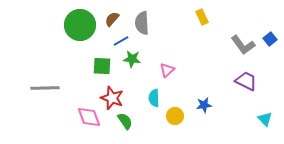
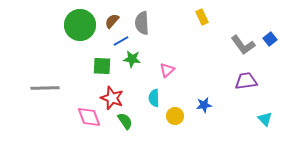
brown semicircle: moved 2 px down
purple trapezoid: rotated 35 degrees counterclockwise
